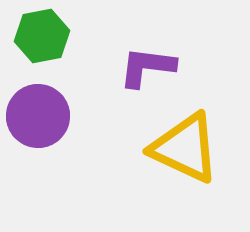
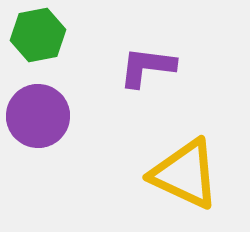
green hexagon: moved 4 px left, 1 px up
yellow triangle: moved 26 px down
